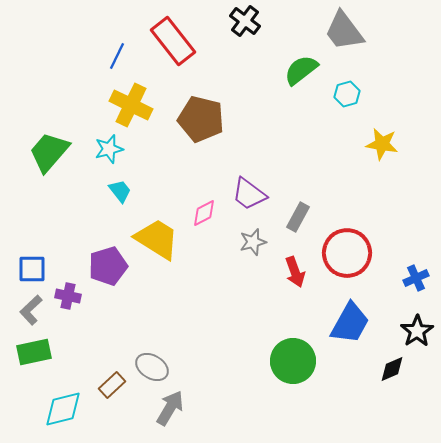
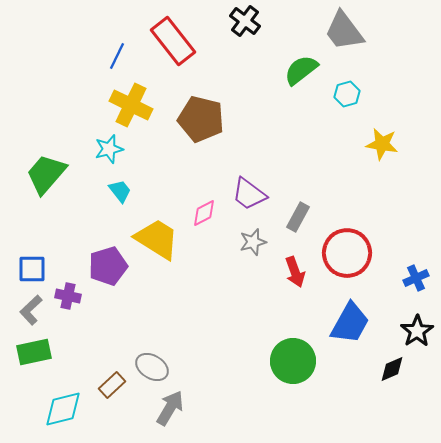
green trapezoid: moved 3 px left, 22 px down
